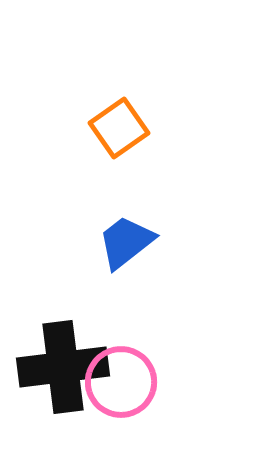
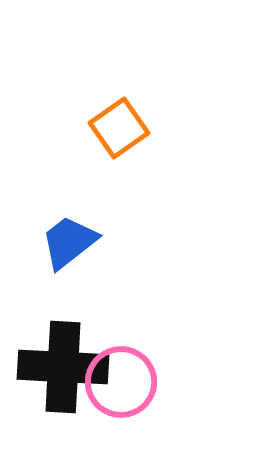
blue trapezoid: moved 57 px left
black cross: rotated 10 degrees clockwise
